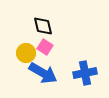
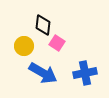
black diamond: moved 1 px up; rotated 20 degrees clockwise
pink square: moved 12 px right, 4 px up
yellow circle: moved 2 px left, 7 px up
